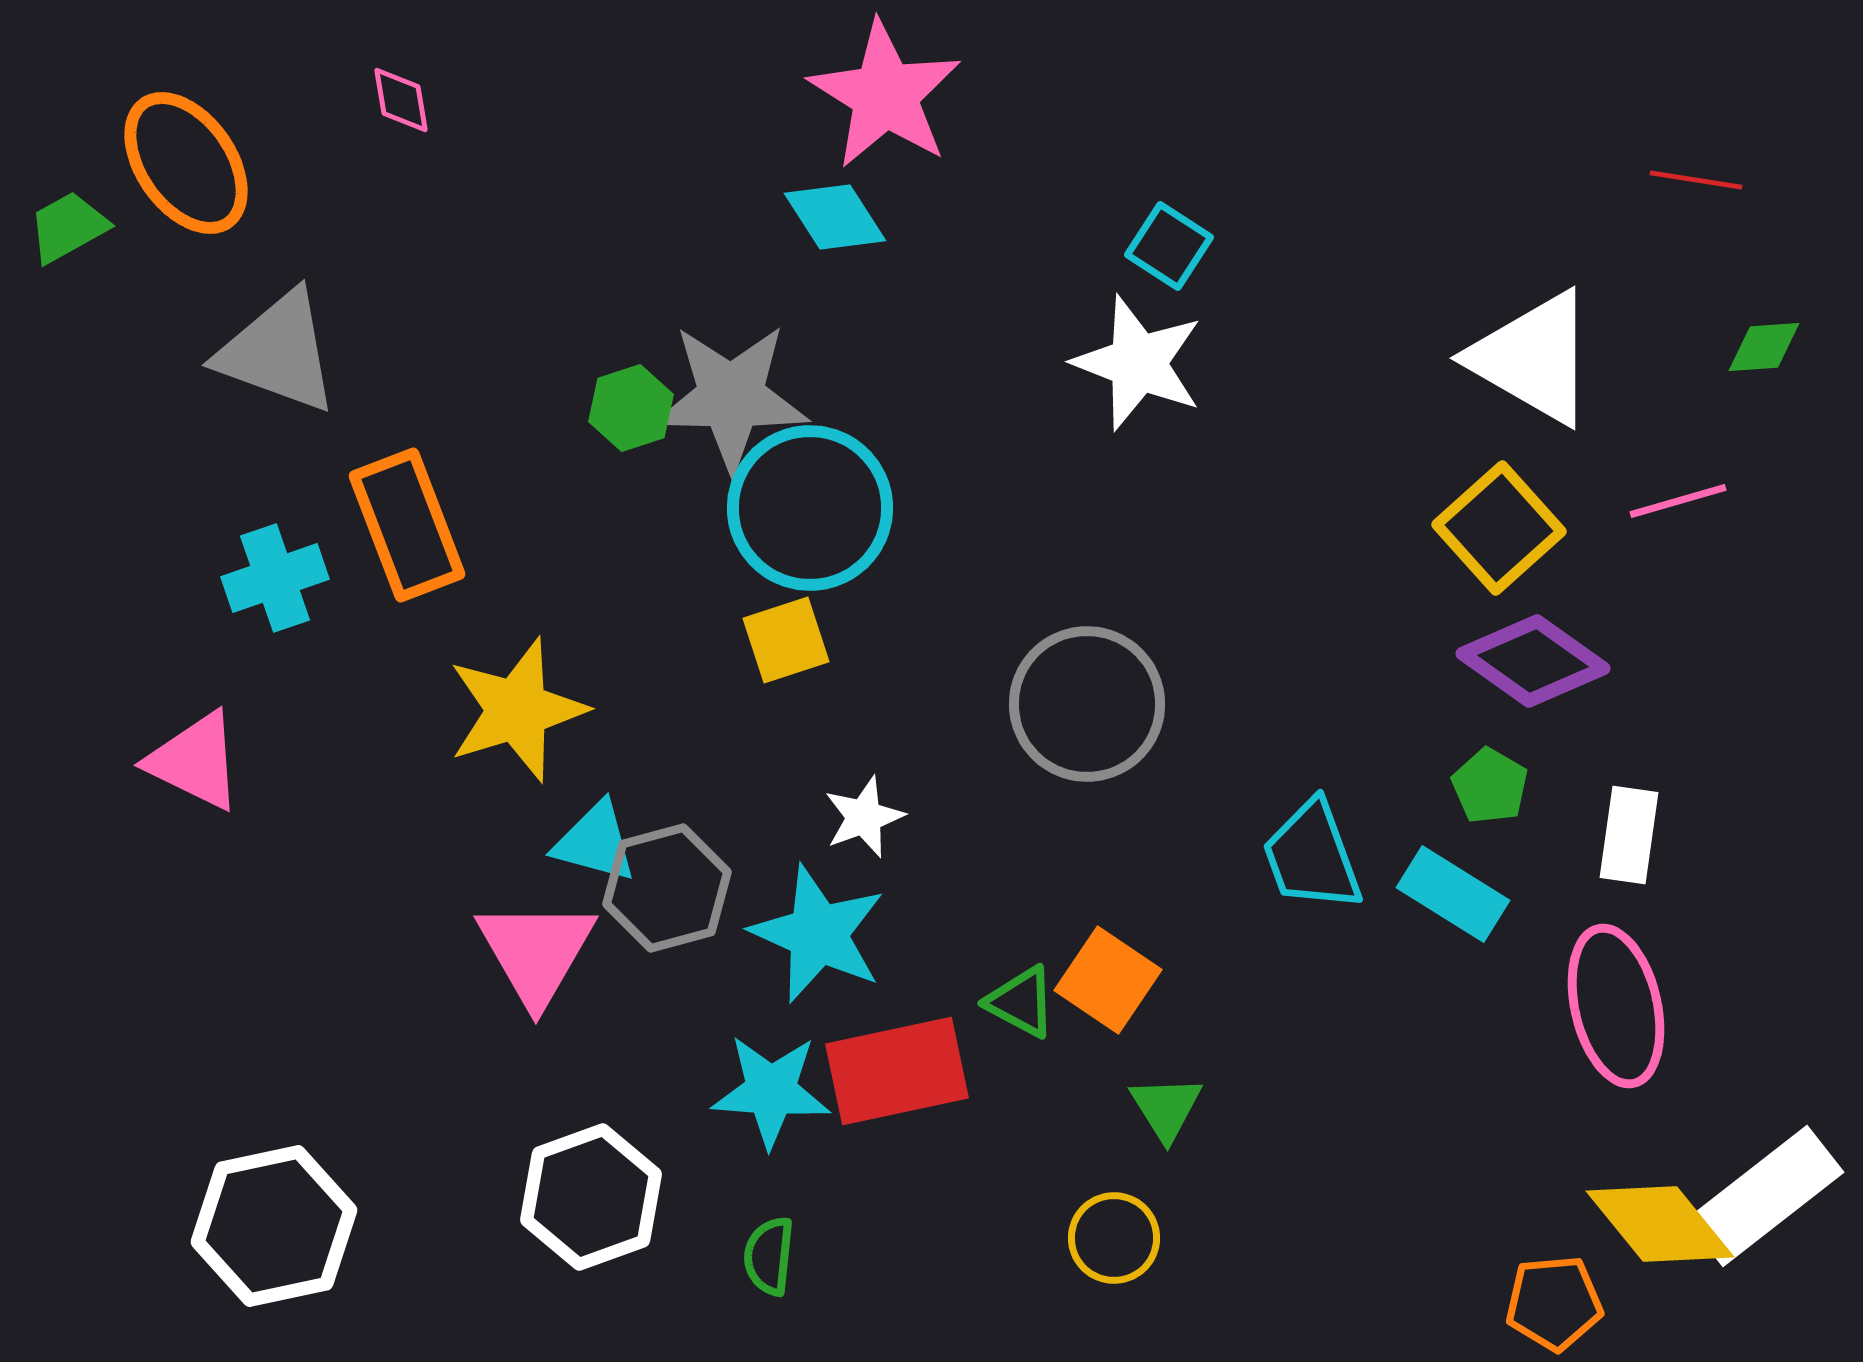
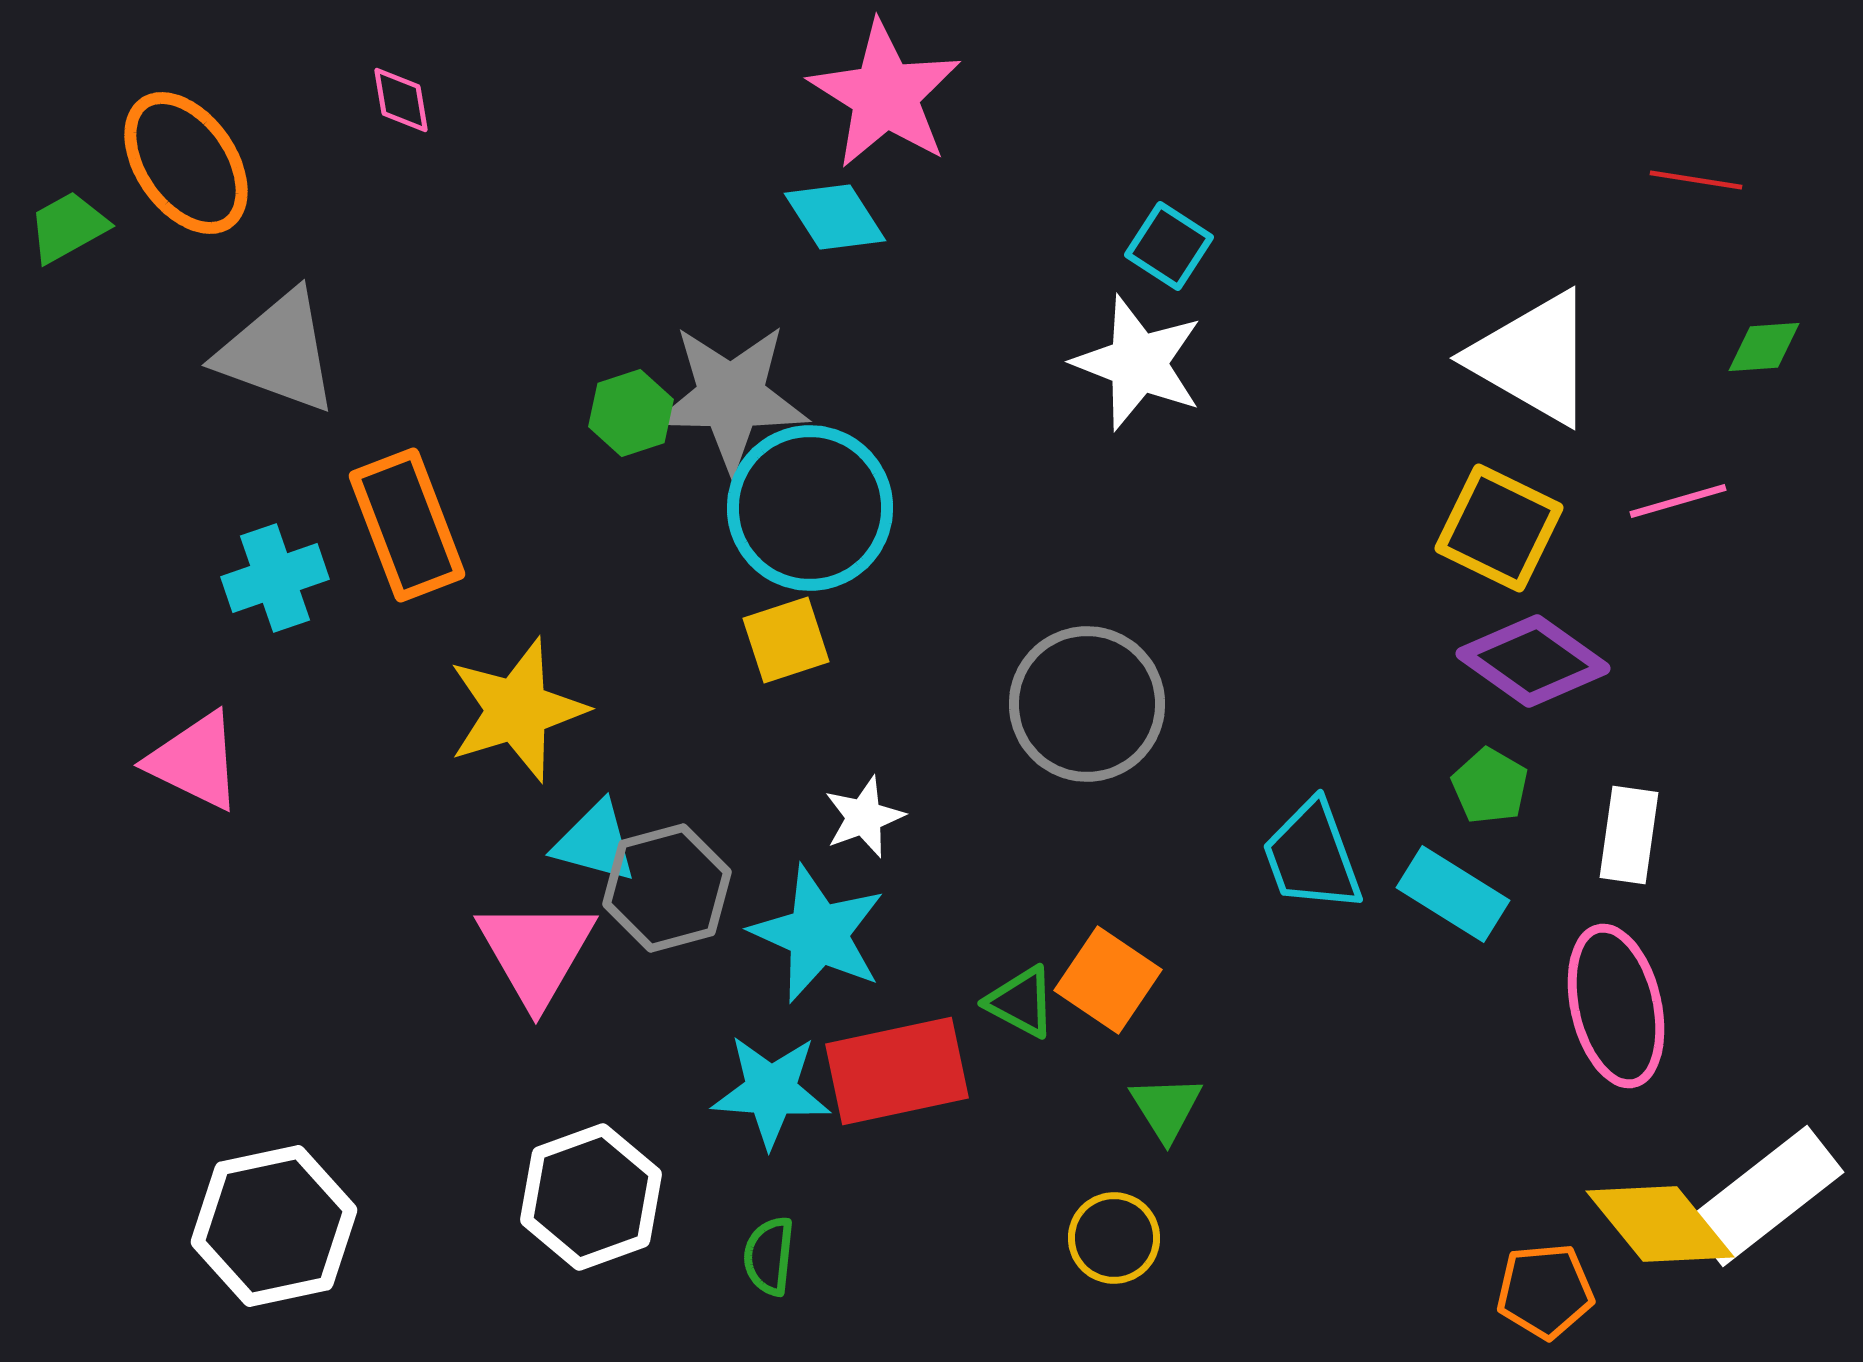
green hexagon at (631, 408): moved 5 px down
yellow square at (1499, 528): rotated 22 degrees counterclockwise
orange pentagon at (1554, 1303): moved 9 px left, 12 px up
